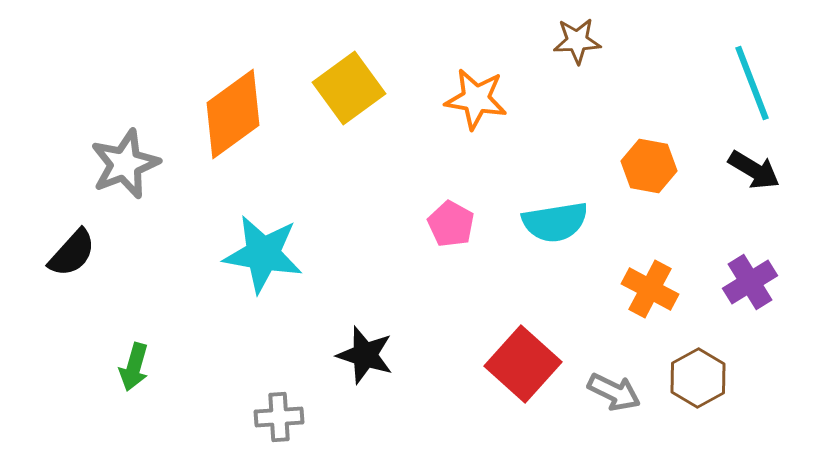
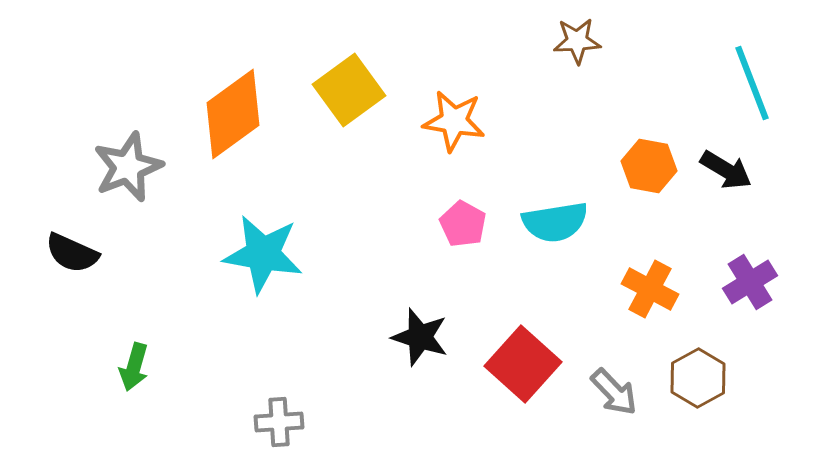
yellow square: moved 2 px down
orange star: moved 22 px left, 22 px down
gray star: moved 3 px right, 3 px down
black arrow: moved 28 px left
pink pentagon: moved 12 px right
black semicircle: rotated 72 degrees clockwise
black star: moved 55 px right, 18 px up
gray arrow: rotated 20 degrees clockwise
gray cross: moved 5 px down
